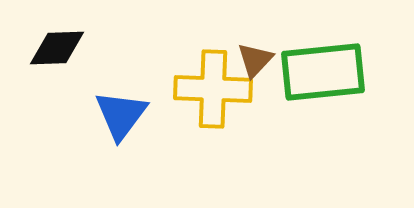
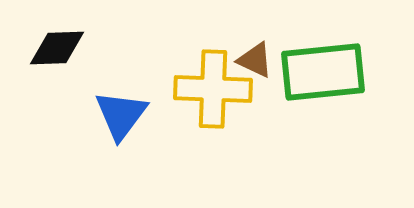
brown triangle: rotated 48 degrees counterclockwise
